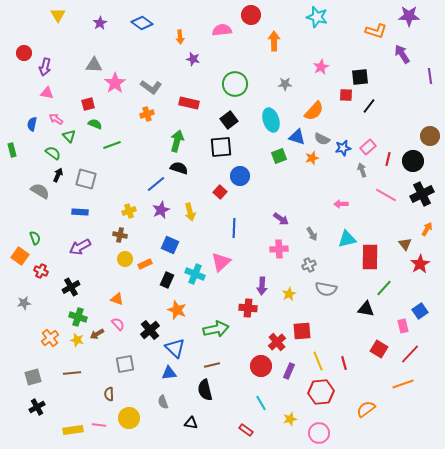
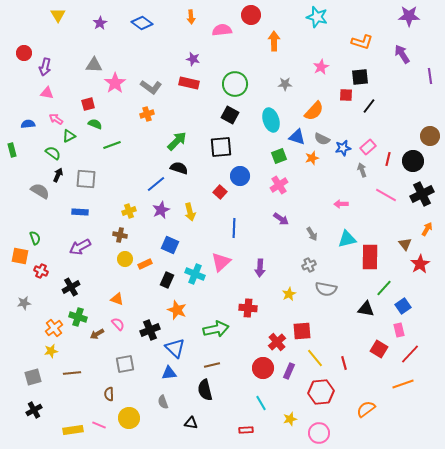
orange L-shape at (376, 31): moved 14 px left, 11 px down
orange arrow at (180, 37): moved 11 px right, 20 px up
red rectangle at (189, 103): moved 20 px up
black square at (229, 120): moved 1 px right, 5 px up; rotated 24 degrees counterclockwise
blue semicircle at (32, 124): moved 4 px left; rotated 72 degrees clockwise
green triangle at (69, 136): rotated 48 degrees clockwise
green arrow at (177, 141): rotated 30 degrees clockwise
gray square at (86, 179): rotated 10 degrees counterclockwise
pink cross at (279, 249): moved 64 px up; rotated 30 degrees counterclockwise
orange square at (20, 256): rotated 24 degrees counterclockwise
purple arrow at (262, 286): moved 2 px left, 18 px up
blue square at (420, 311): moved 17 px left, 5 px up
pink rectangle at (403, 326): moved 4 px left, 4 px down
black cross at (150, 330): rotated 18 degrees clockwise
orange cross at (50, 338): moved 4 px right, 10 px up
yellow star at (77, 340): moved 26 px left, 11 px down; rotated 24 degrees counterclockwise
yellow line at (318, 361): moved 3 px left, 3 px up; rotated 18 degrees counterclockwise
red circle at (261, 366): moved 2 px right, 2 px down
black cross at (37, 407): moved 3 px left, 3 px down
pink line at (99, 425): rotated 16 degrees clockwise
red rectangle at (246, 430): rotated 40 degrees counterclockwise
